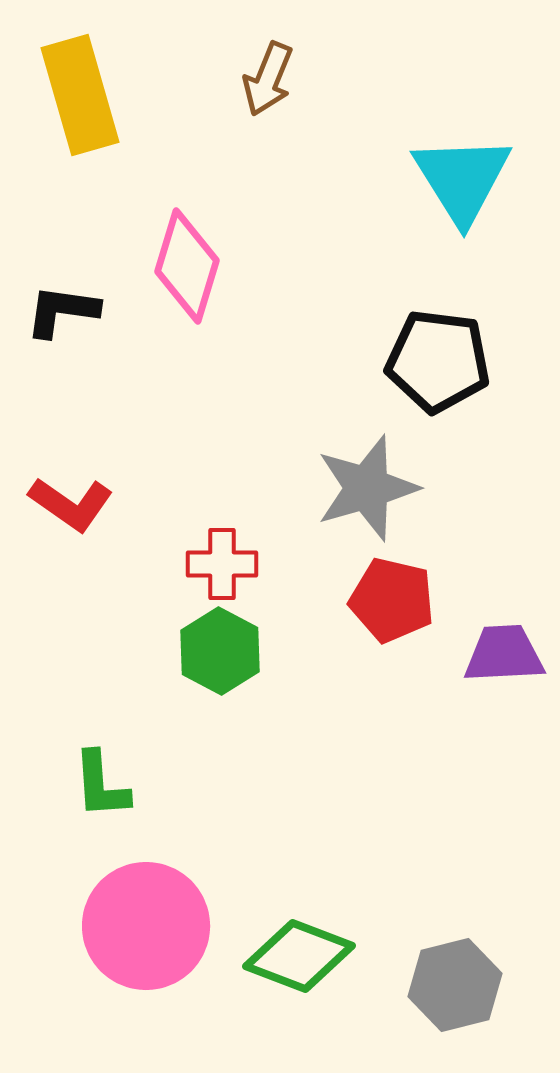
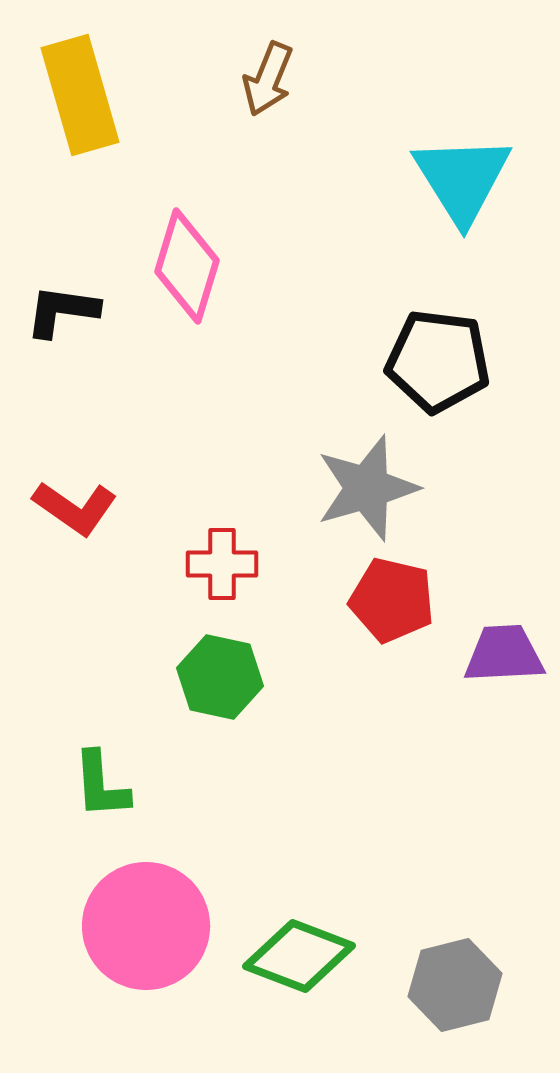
red L-shape: moved 4 px right, 4 px down
green hexagon: moved 26 px down; rotated 16 degrees counterclockwise
